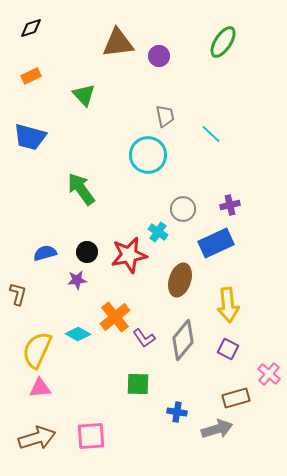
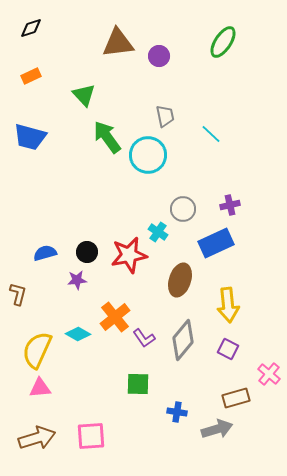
green arrow: moved 26 px right, 52 px up
